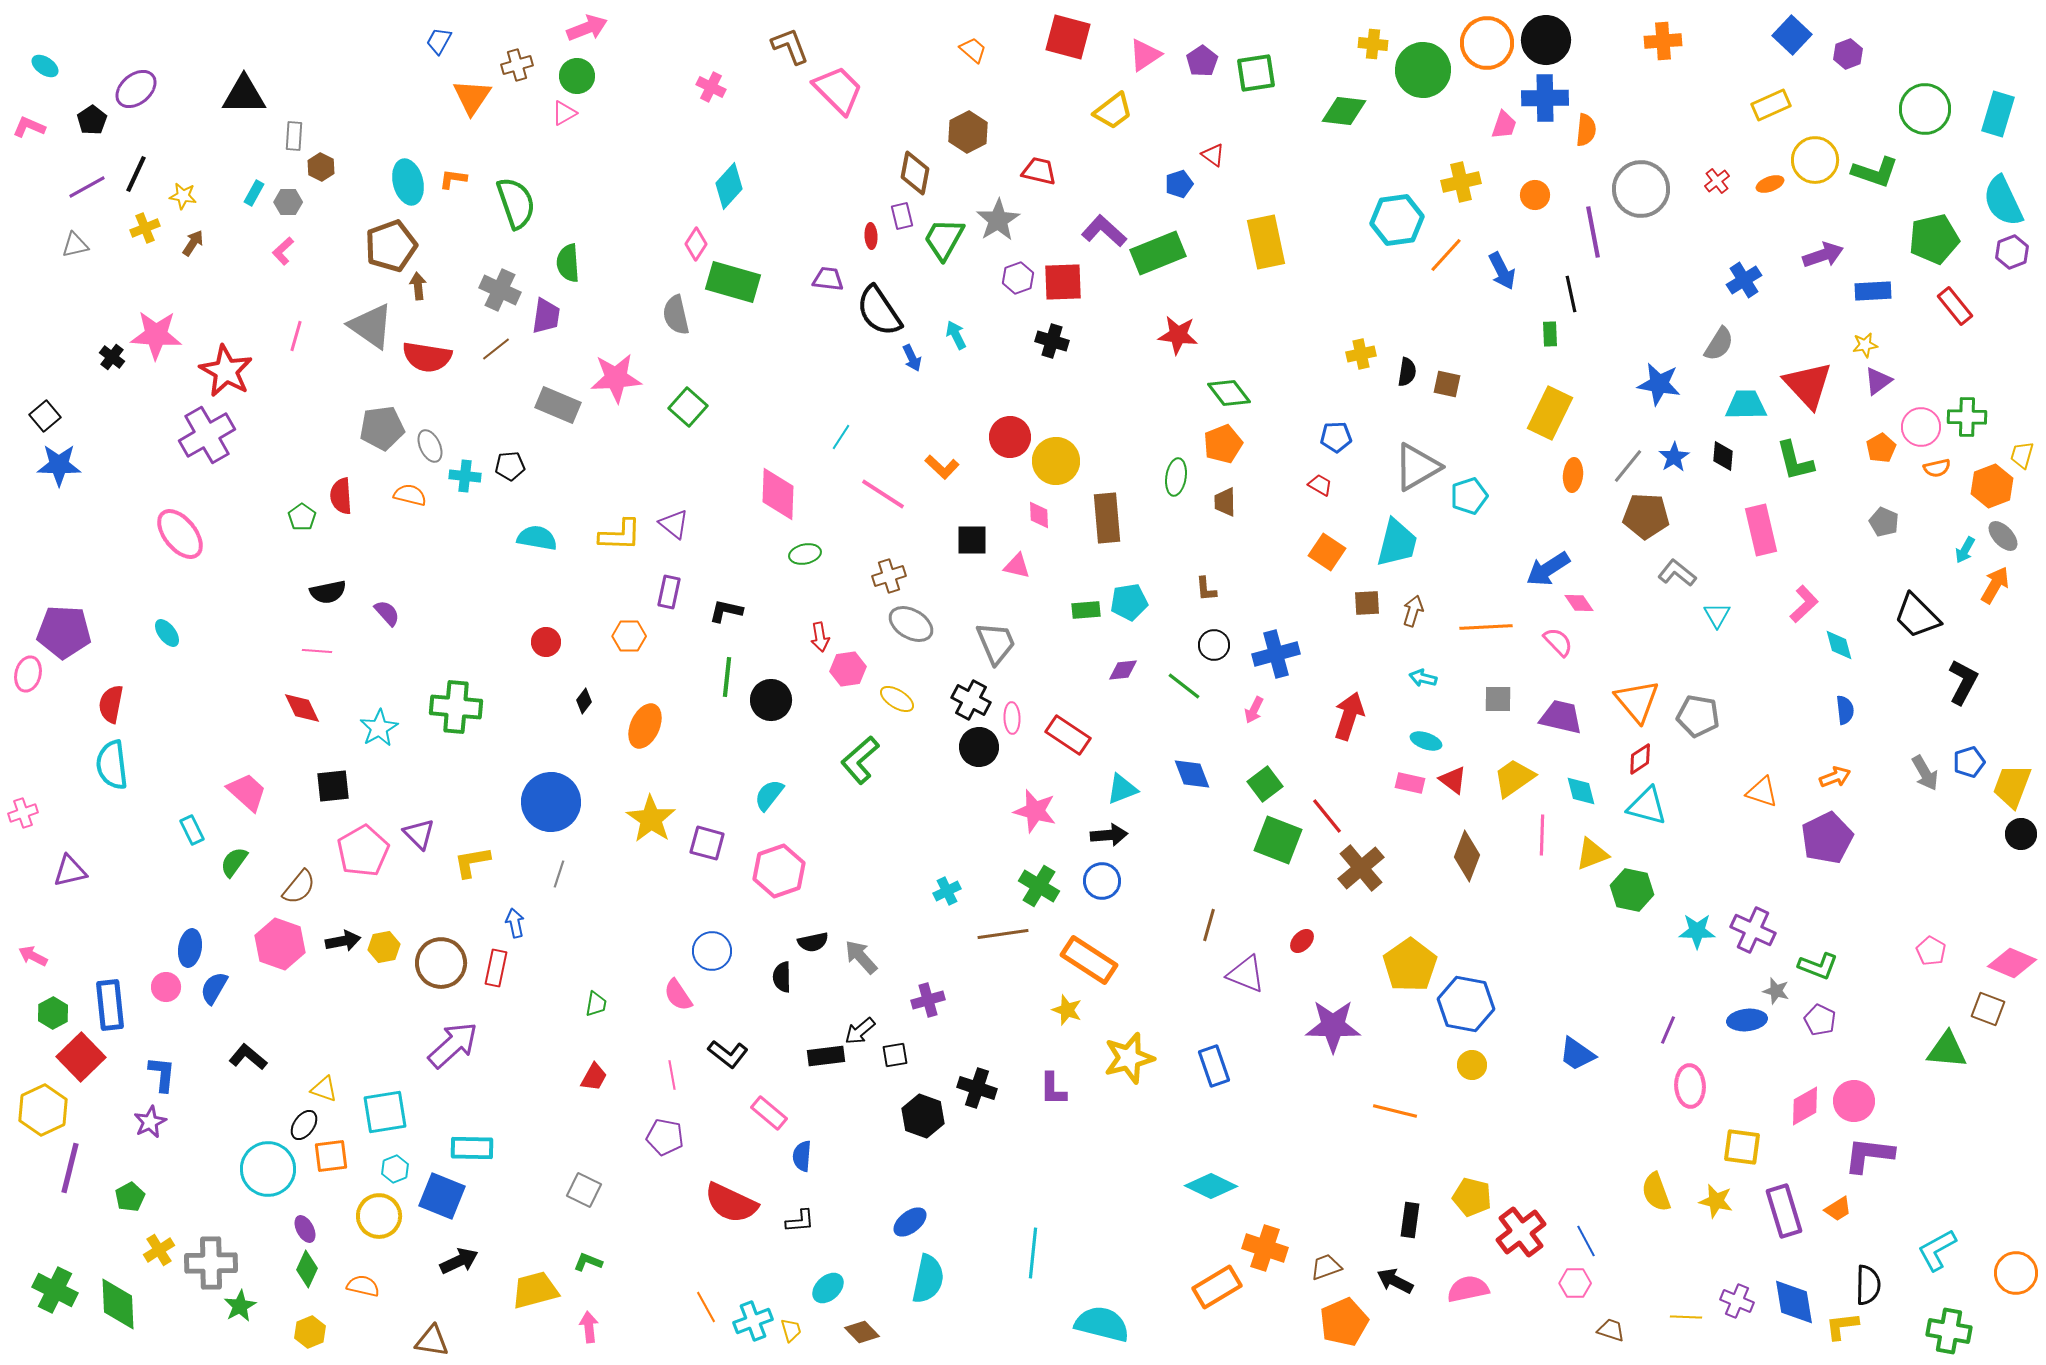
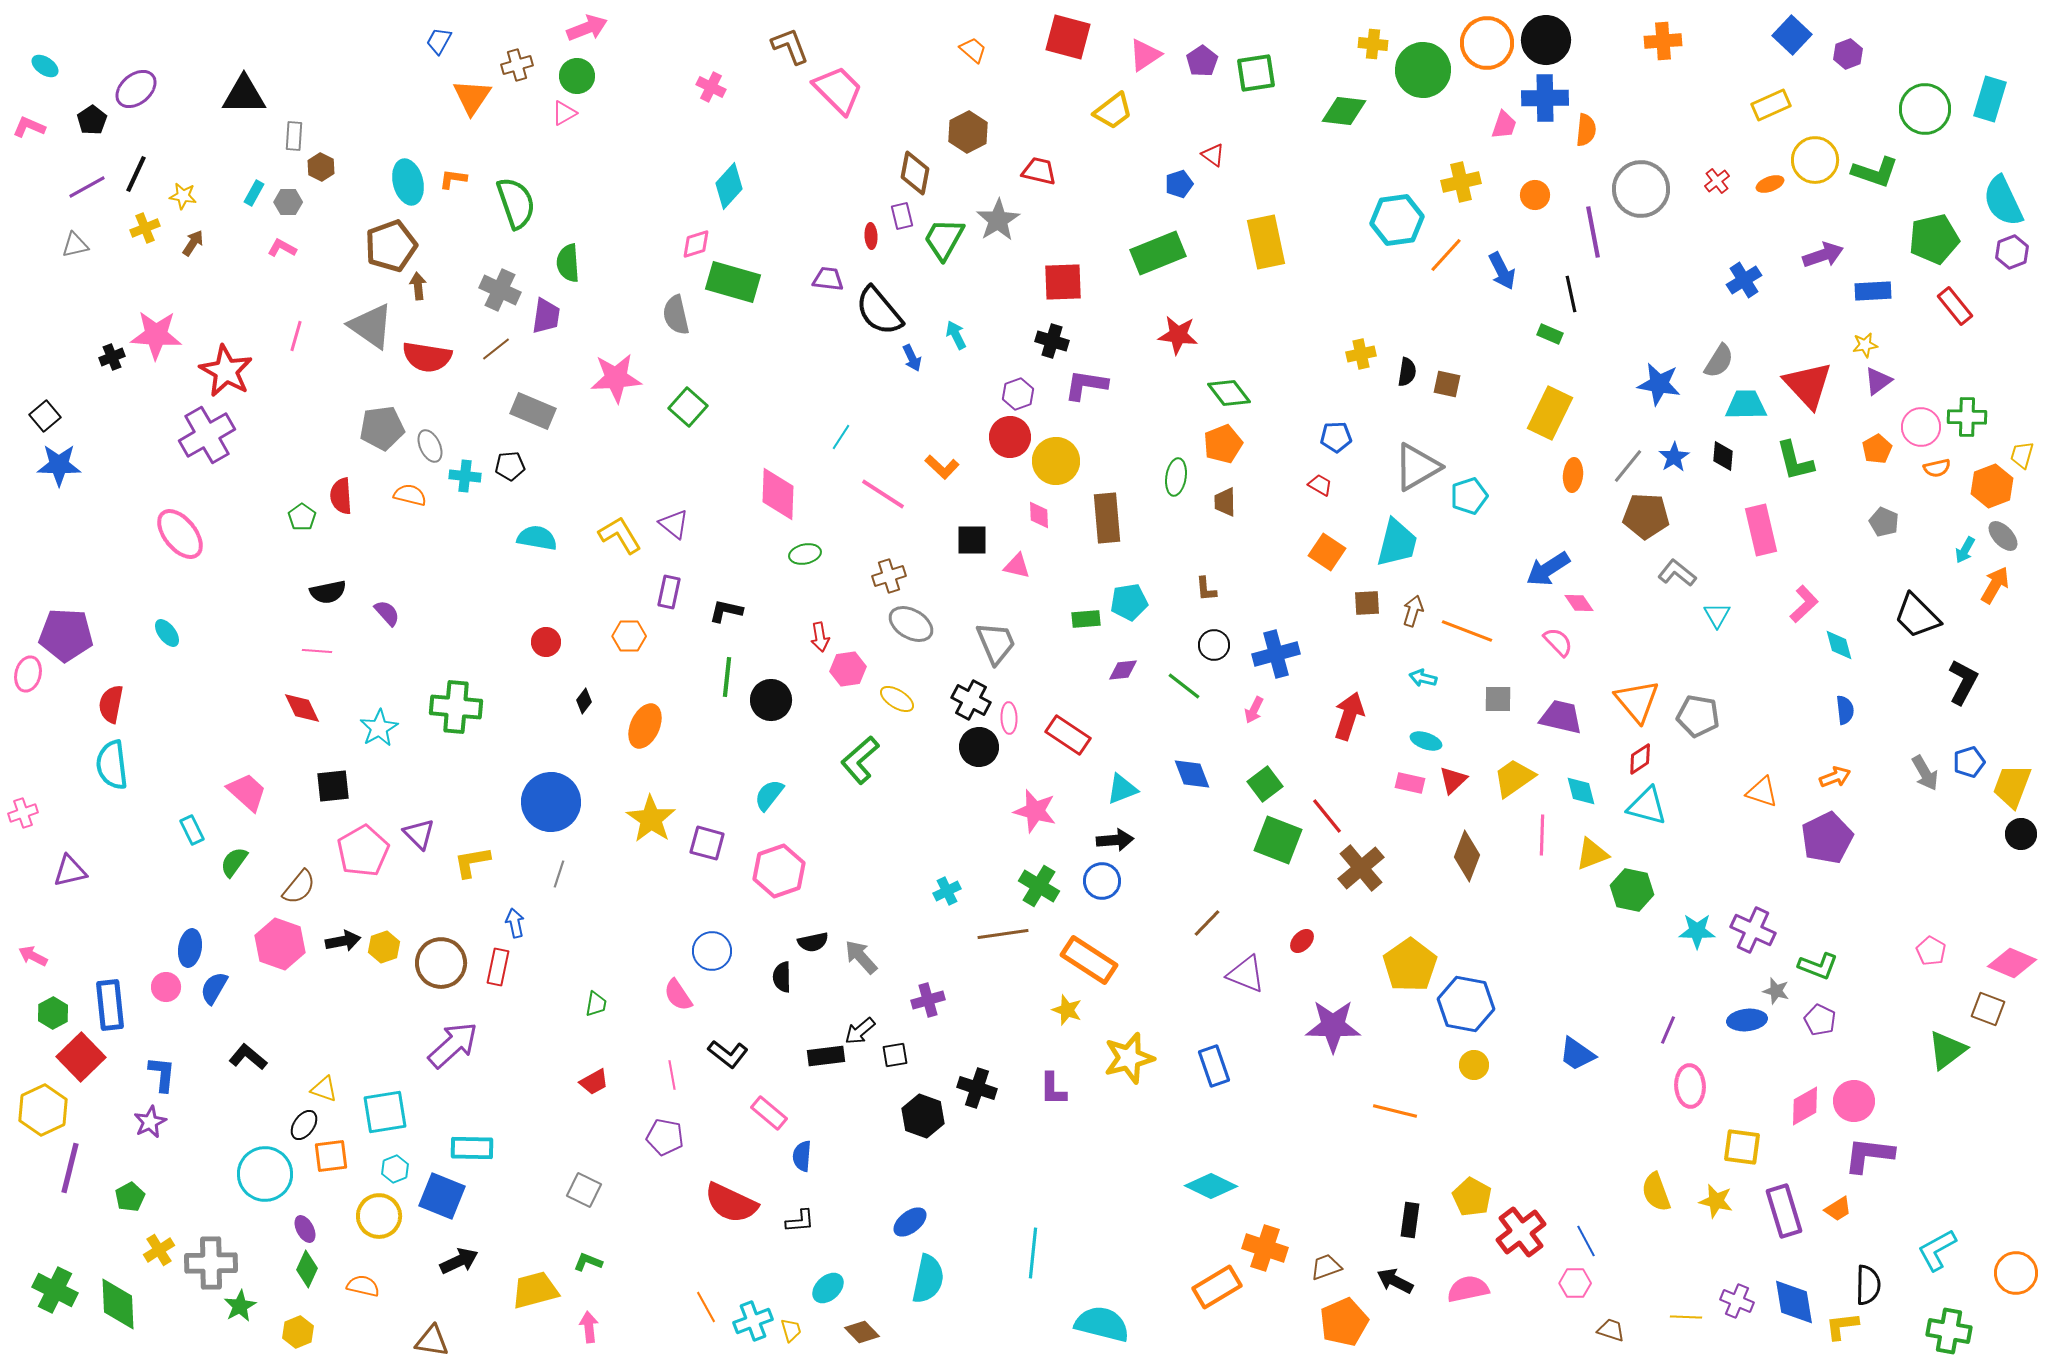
cyan rectangle at (1998, 114): moved 8 px left, 15 px up
purple L-shape at (1104, 231): moved 18 px left, 154 px down; rotated 33 degrees counterclockwise
pink diamond at (696, 244): rotated 40 degrees clockwise
pink L-shape at (283, 251): moved 1 px left, 3 px up; rotated 72 degrees clockwise
purple hexagon at (1018, 278): moved 116 px down
black semicircle at (879, 311): rotated 6 degrees counterclockwise
green rectangle at (1550, 334): rotated 65 degrees counterclockwise
gray semicircle at (1719, 344): moved 17 px down
black cross at (112, 357): rotated 30 degrees clockwise
gray rectangle at (558, 405): moved 25 px left, 6 px down
orange pentagon at (1881, 448): moved 4 px left, 1 px down
yellow L-shape at (620, 535): rotated 123 degrees counterclockwise
green rectangle at (1086, 610): moved 9 px down
orange line at (1486, 627): moved 19 px left, 4 px down; rotated 24 degrees clockwise
purple pentagon at (64, 632): moved 2 px right, 3 px down
pink ellipse at (1012, 718): moved 3 px left
red triangle at (1453, 780): rotated 40 degrees clockwise
black arrow at (1109, 835): moved 6 px right, 5 px down
brown line at (1209, 925): moved 2 px left, 2 px up; rotated 28 degrees clockwise
yellow hexagon at (384, 947): rotated 8 degrees counterclockwise
red rectangle at (496, 968): moved 2 px right, 1 px up
green triangle at (1947, 1050): rotated 42 degrees counterclockwise
yellow circle at (1472, 1065): moved 2 px right
red trapezoid at (594, 1077): moved 5 px down; rotated 32 degrees clockwise
cyan circle at (268, 1169): moved 3 px left, 5 px down
yellow pentagon at (1472, 1197): rotated 15 degrees clockwise
yellow hexagon at (310, 1332): moved 12 px left
